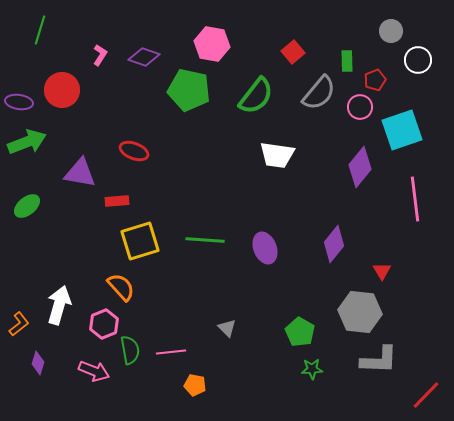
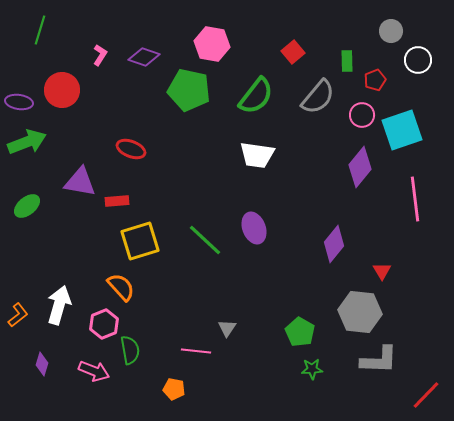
gray semicircle at (319, 93): moved 1 px left, 4 px down
pink circle at (360, 107): moved 2 px right, 8 px down
red ellipse at (134, 151): moved 3 px left, 2 px up
white trapezoid at (277, 155): moved 20 px left
purple triangle at (80, 173): moved 9 px down
green line at (205, 240): rotated 39 degrees clockwise
purple ellipse at (265, 248): moved 11 px left, 20 px up
orange L-shape at (19, 324): moved 1 px left, 9 px up
gray triangle at (227, 328): rotated 18 degrees clockwise
pink line at (171, 352): moved 25 px right, 1 px up; rotated 12 degrees clockwise
purple diamond at (38, 363): moved 4 px right, 1 px down
orange pentagon at (195, 385): moved 21 px left, 4 px down
